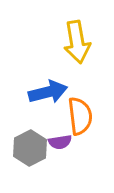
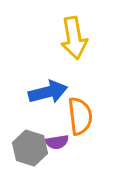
yellow arrow: moved 3 px left, 4 px up
purple semicircle: moved 3 px left
gray hexagon: rotated 16 degrees counterclockwise
